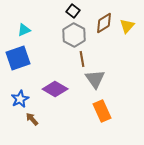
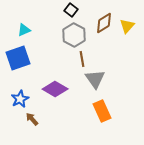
black square: moved 2 px left, 1 px up
